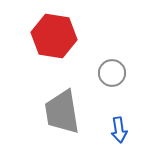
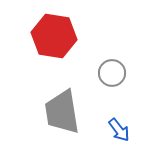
blue arrow: rotated 30 degrees counterclockwise
